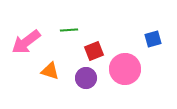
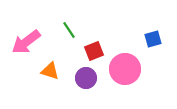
green line: rotated 60 degrees clockwise
